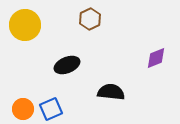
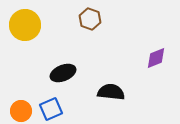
brown hexagon: rotated 15 degrees counterclockwise
black ellipse: moved 4 px left, 8 px down
orange circle: moved 2 px left, 2 px down
